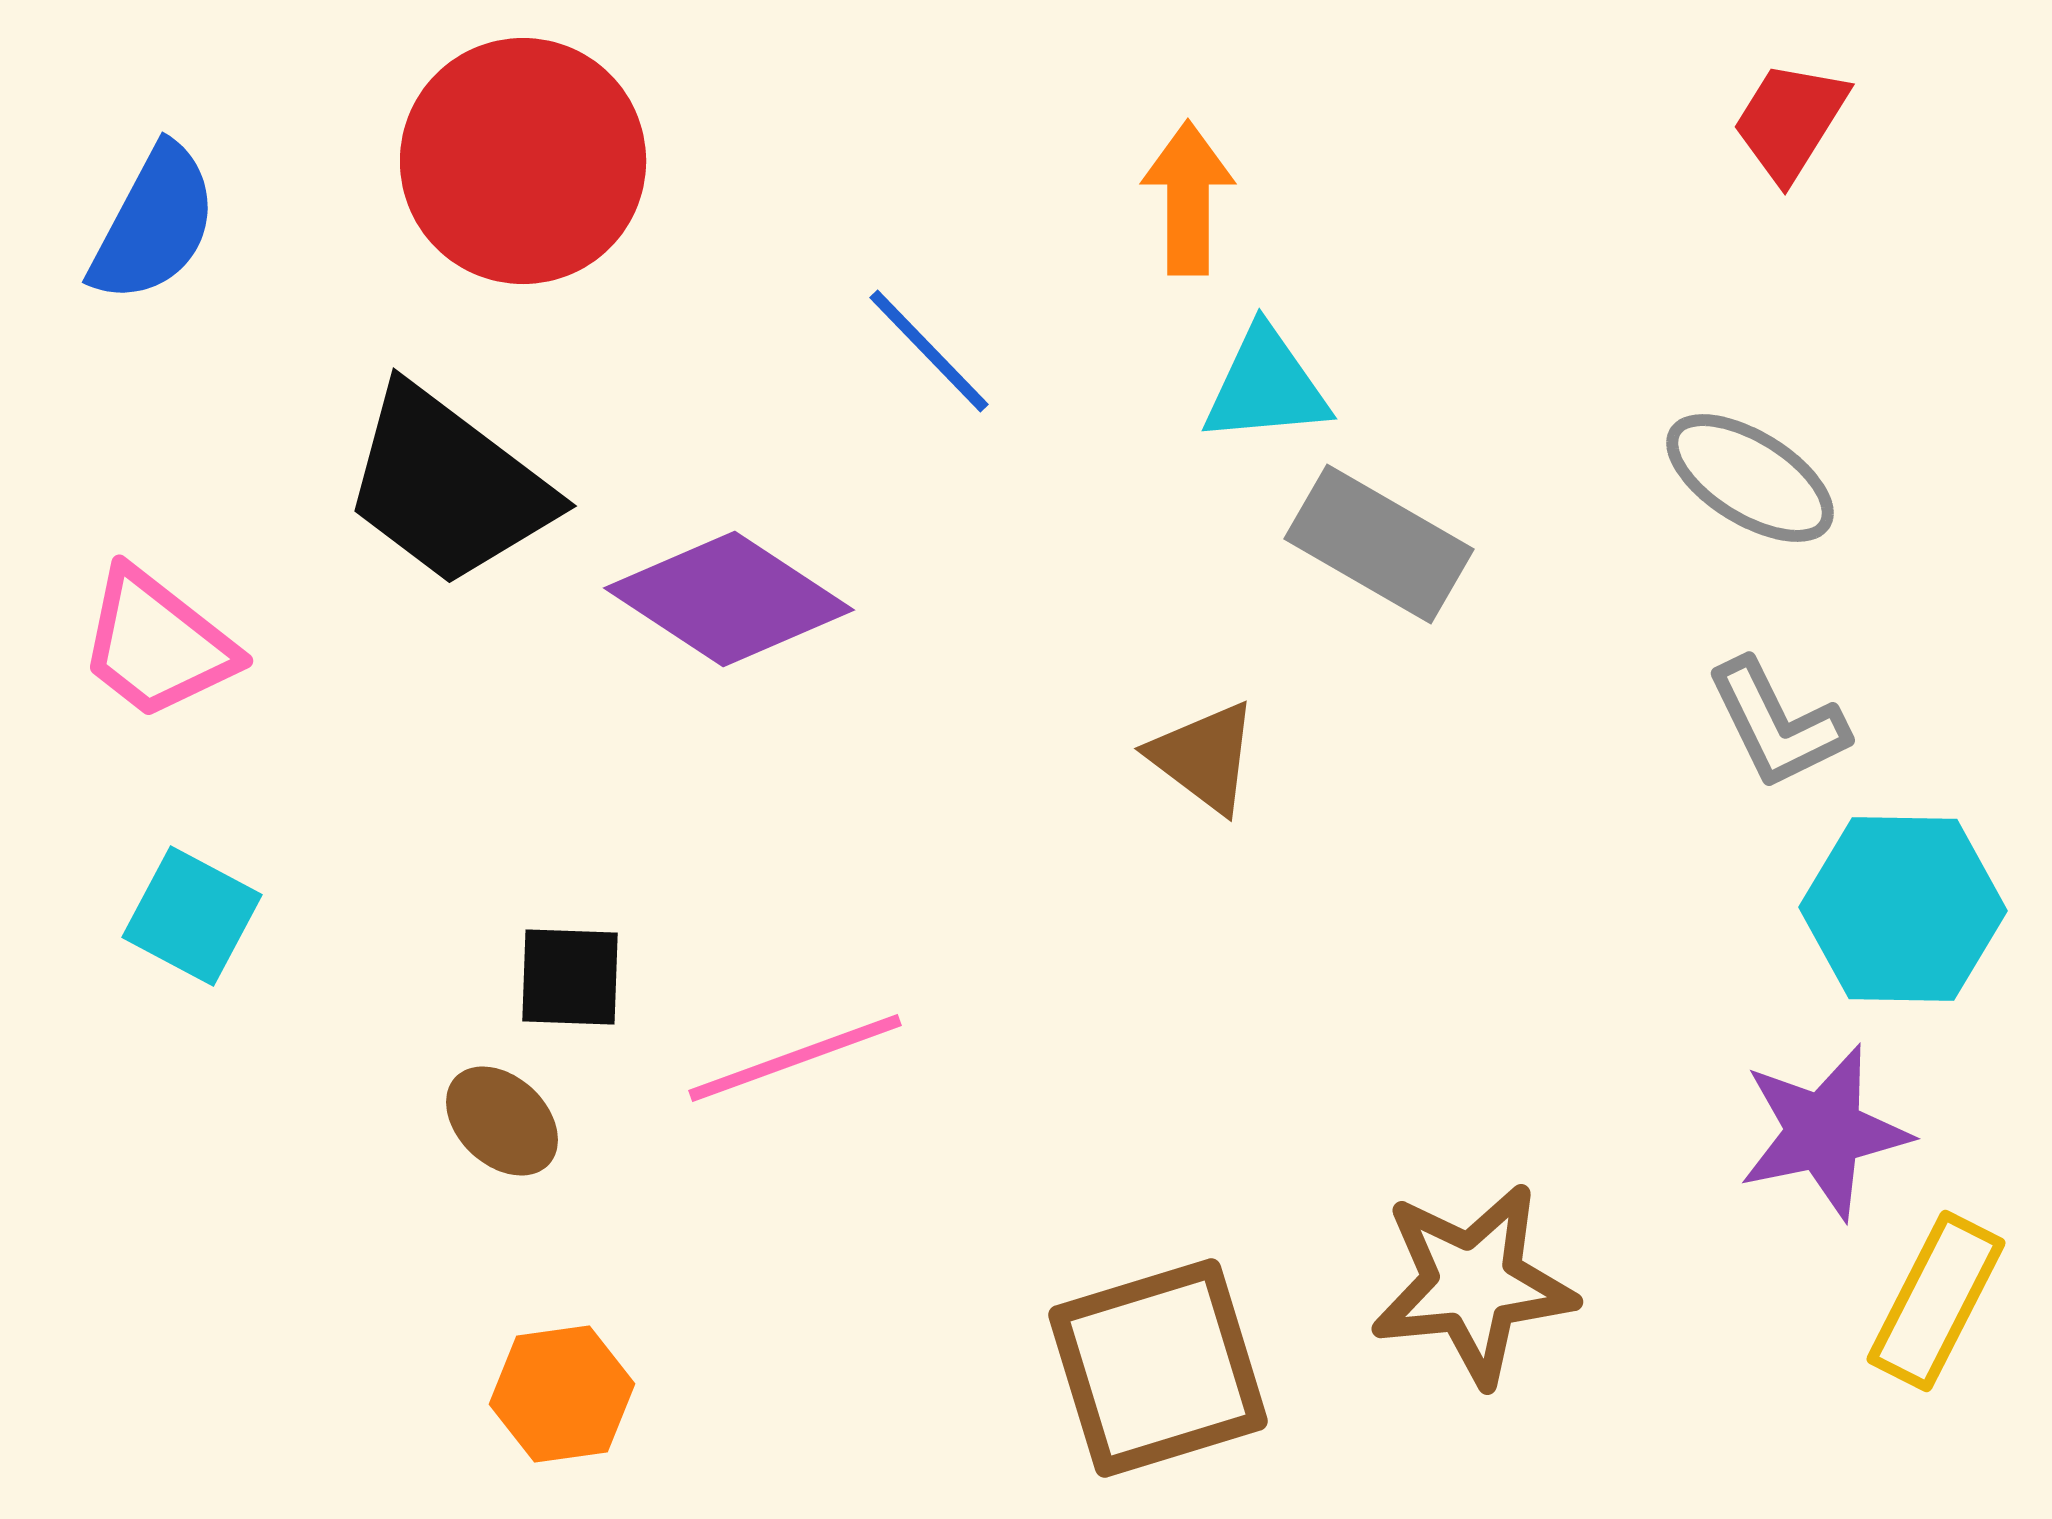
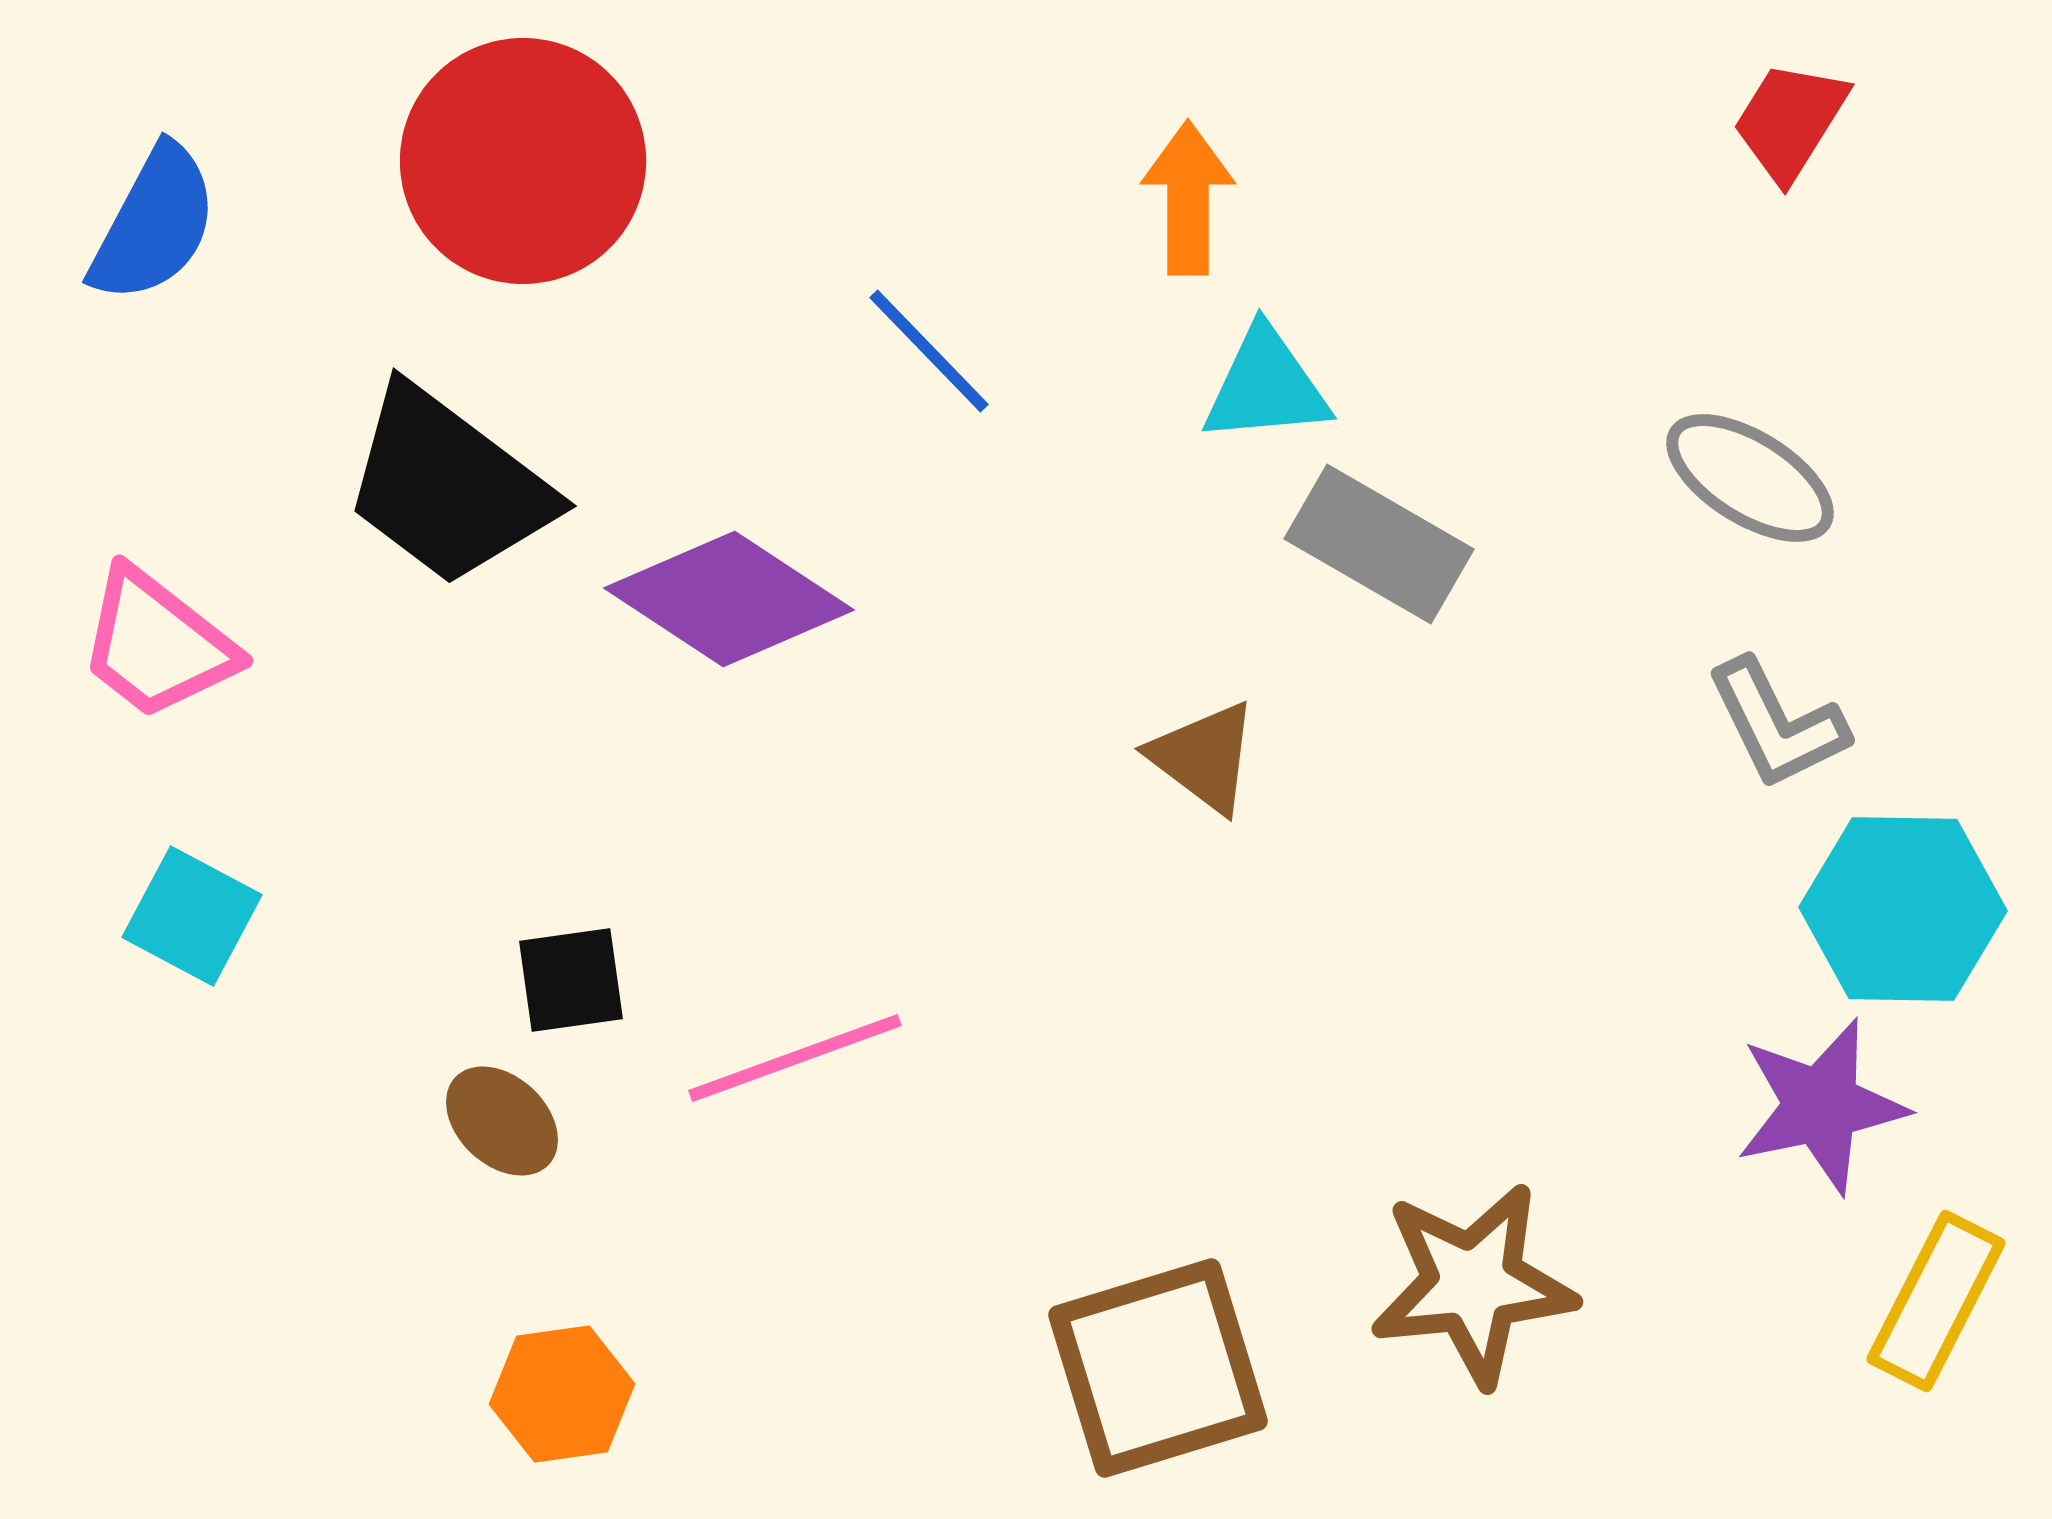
black square: moved 1 px right, 3 px down; rotated 10 degrees counterclockwise
purple star: moved 3 px left, 26 px up
